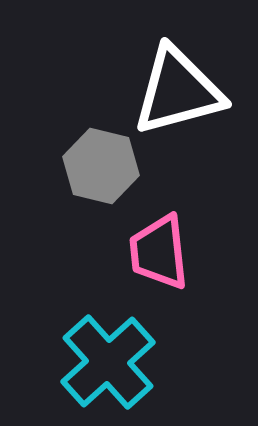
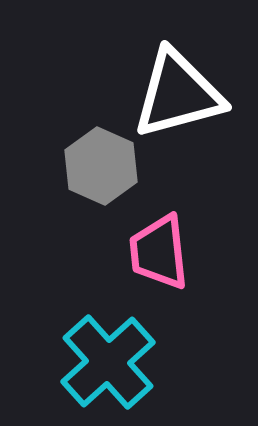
white triangle: moved 3 px down
gray hexagon: rotated 10 degrees clockwise
